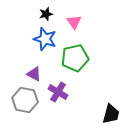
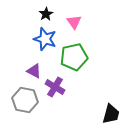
black star: rotated 16 degrees counterclockwise
green pentagon: moved 1 px left, 1 px up
purple triangle: moved 3 px up
purple cross: moved 3 px left, 5 px up
